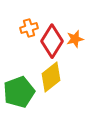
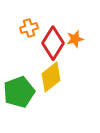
red diamond: moved 1 px right, 2 px down
